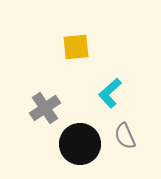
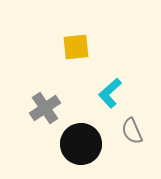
gray semicircle: moved 7 px right, 5 px up
black circle: moved 1 px right
